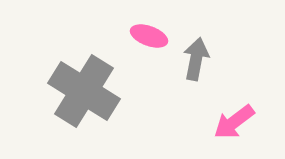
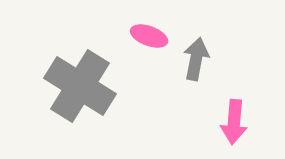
gray cross: moved 4 px left, 5 px up
pink arrow: rotated 48 degrees counterclockwise
